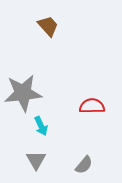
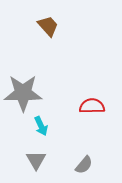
gray star: rotated 6 degrees clockwise
